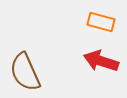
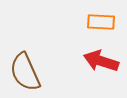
orange rectangle: rotated 12 degrees counterclockwise
